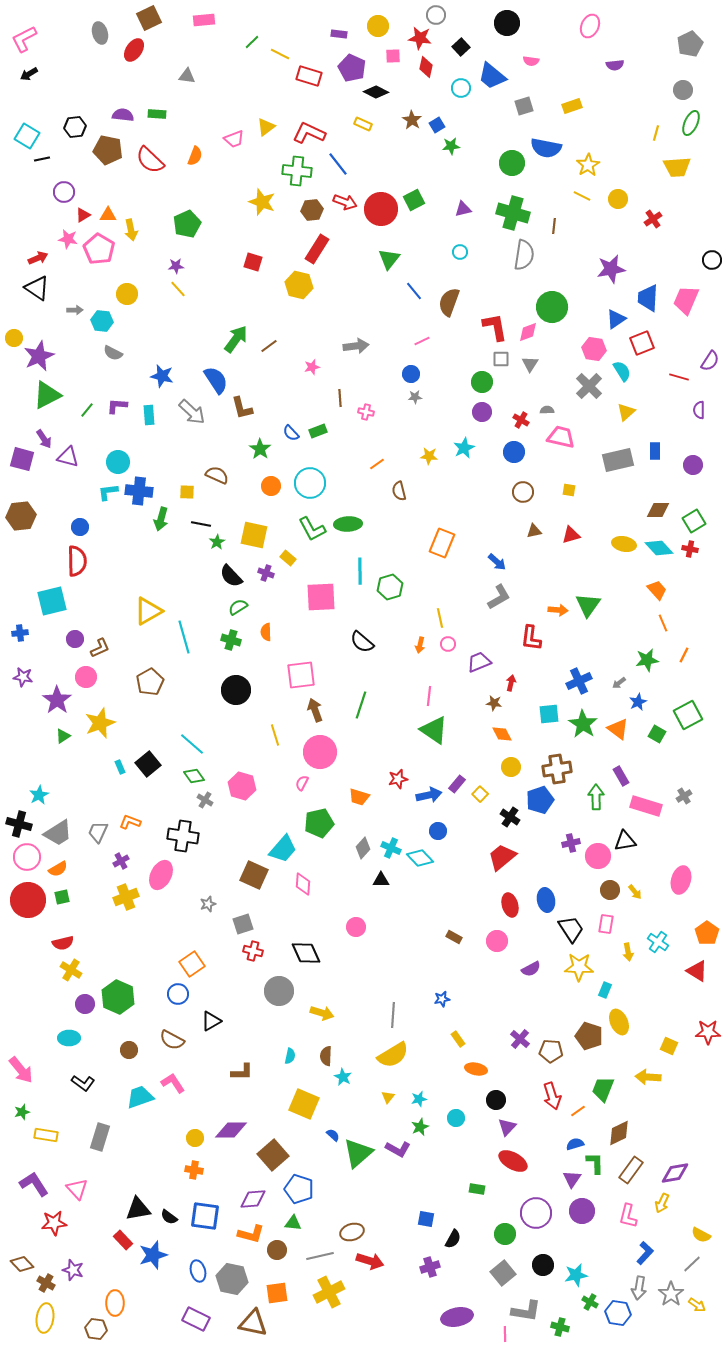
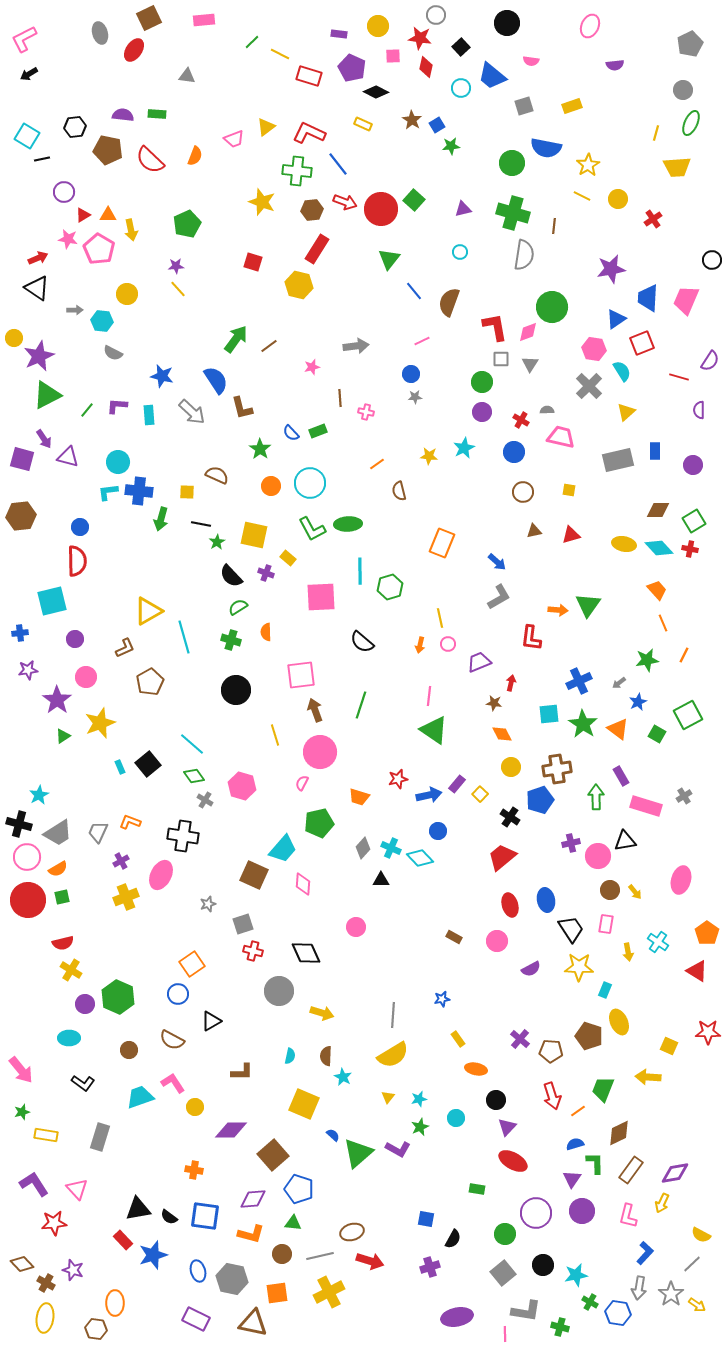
green square at (414, 200): rotated 20 degrees counterclockwise
brown L-shape at (100, 648): moved 25 px right
purple star at (23, 677): moved 5 px right, 7 px up; rotated 18 degrees counterclockwise
yellow circle at (195, 1138): moved 31 px up
brown circle at (277, 1250): moved 5 px right, 4 px down
